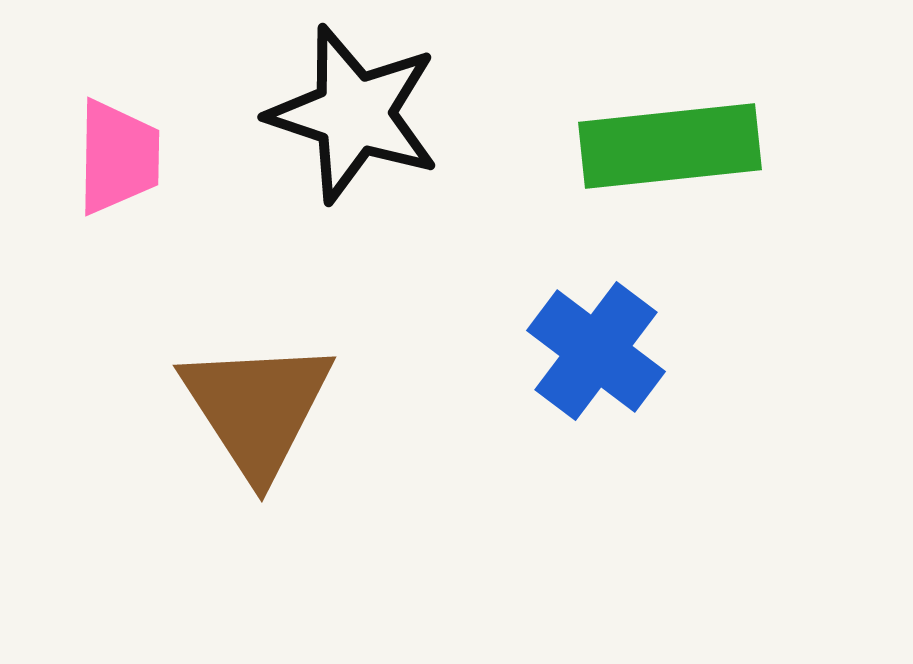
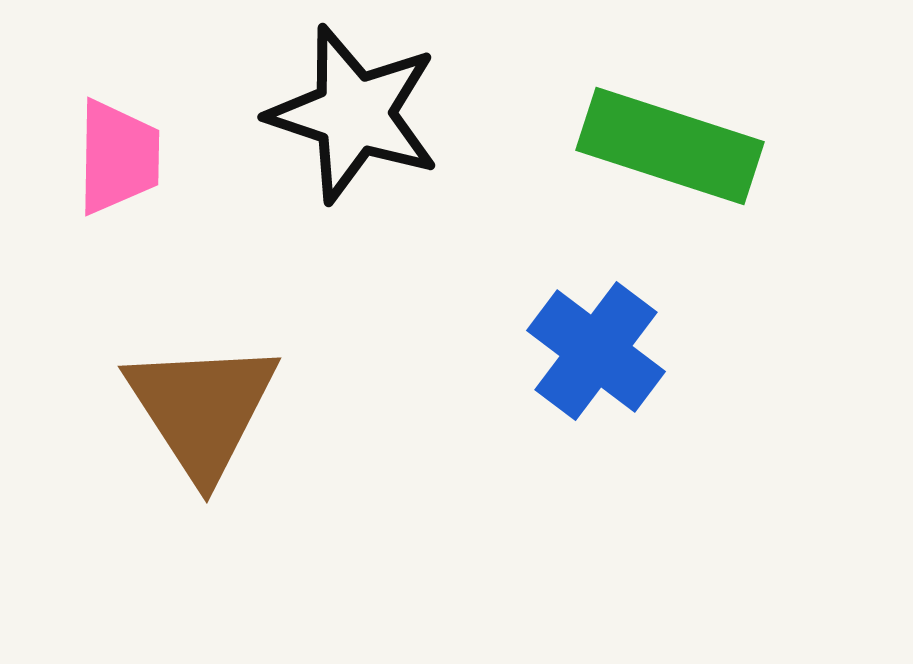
green rectangle: rotated 24 degrees clockwise
brown triangle: moved 55 px left, 1 px down
